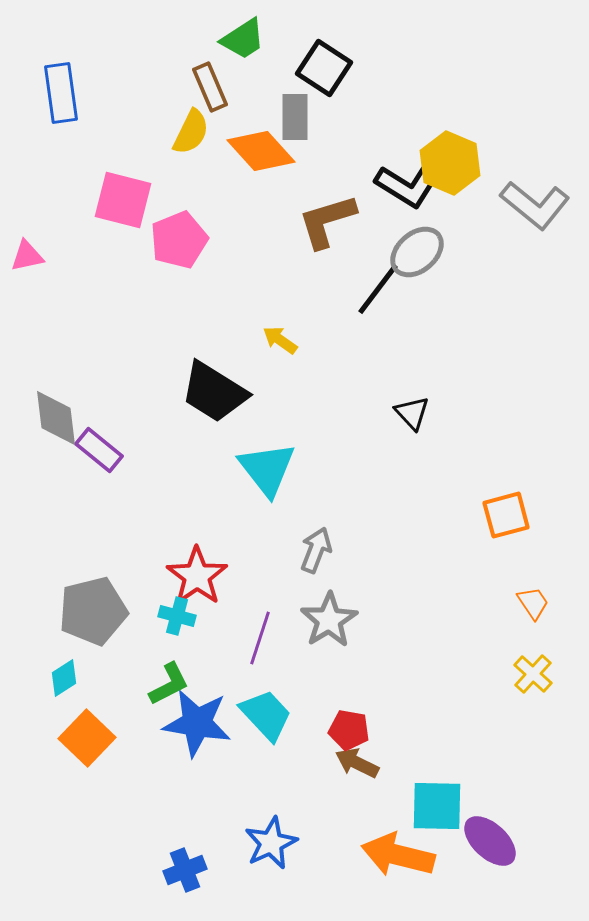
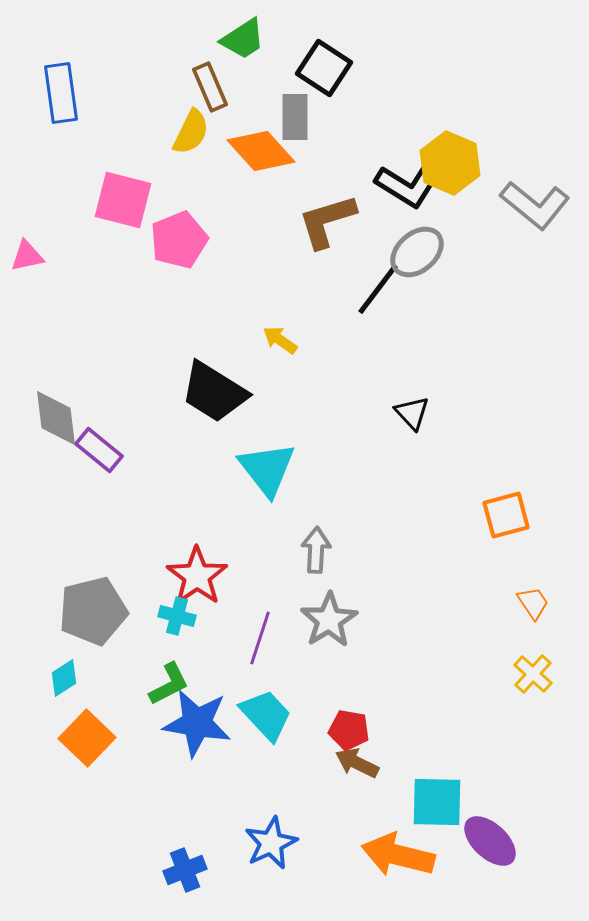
gray arrow at (316, 550): rotated 18 degrees counterclockwise
cyan square at (437, 806): moved 4 px up
